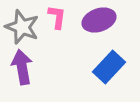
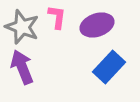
purple ellipse: moved 2 px left, 5 px down
purple arrow: rotated 12 degrees counterclockwise
